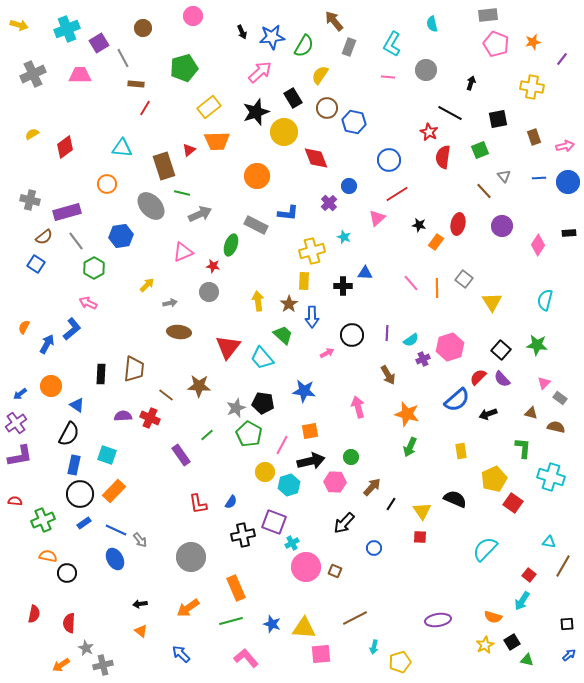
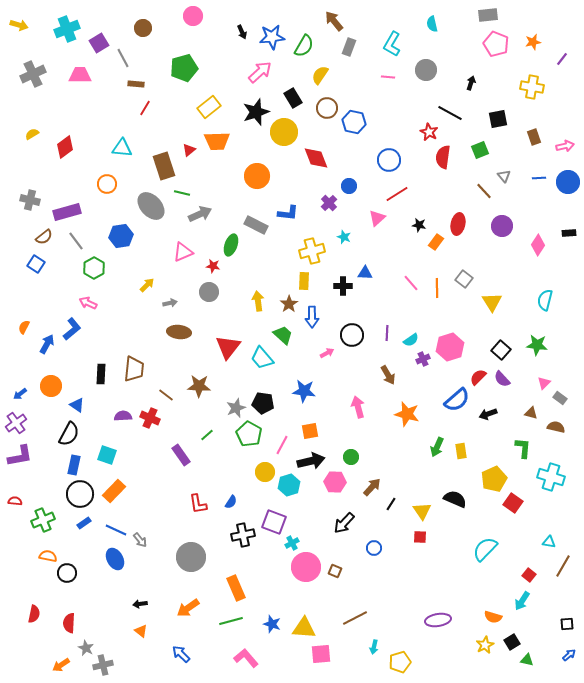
green arrow at (410, 447): moved 27 px right
